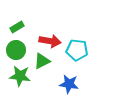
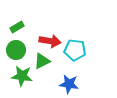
cyan pentagon: moved 2 px left
green star: moved 2 px right
